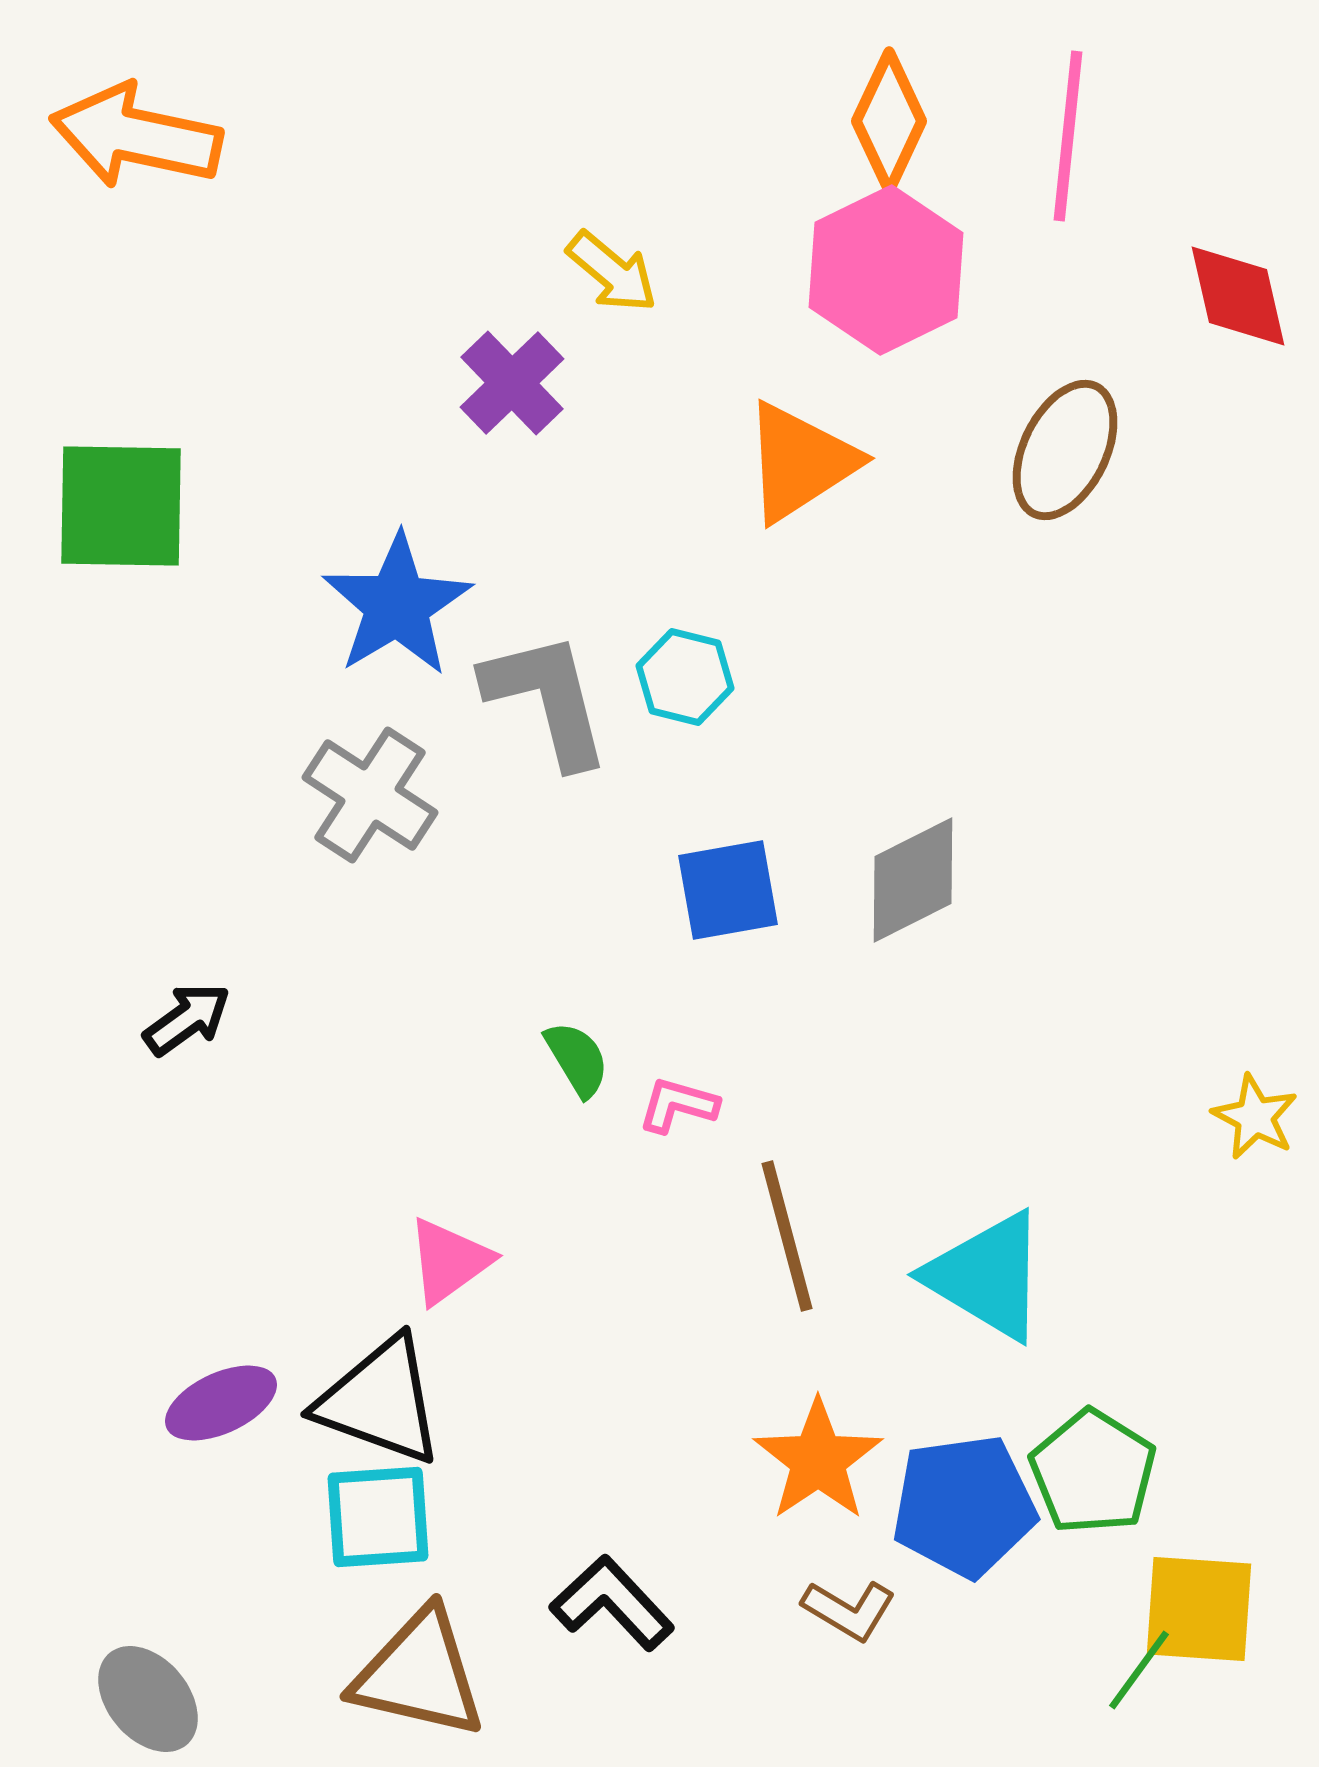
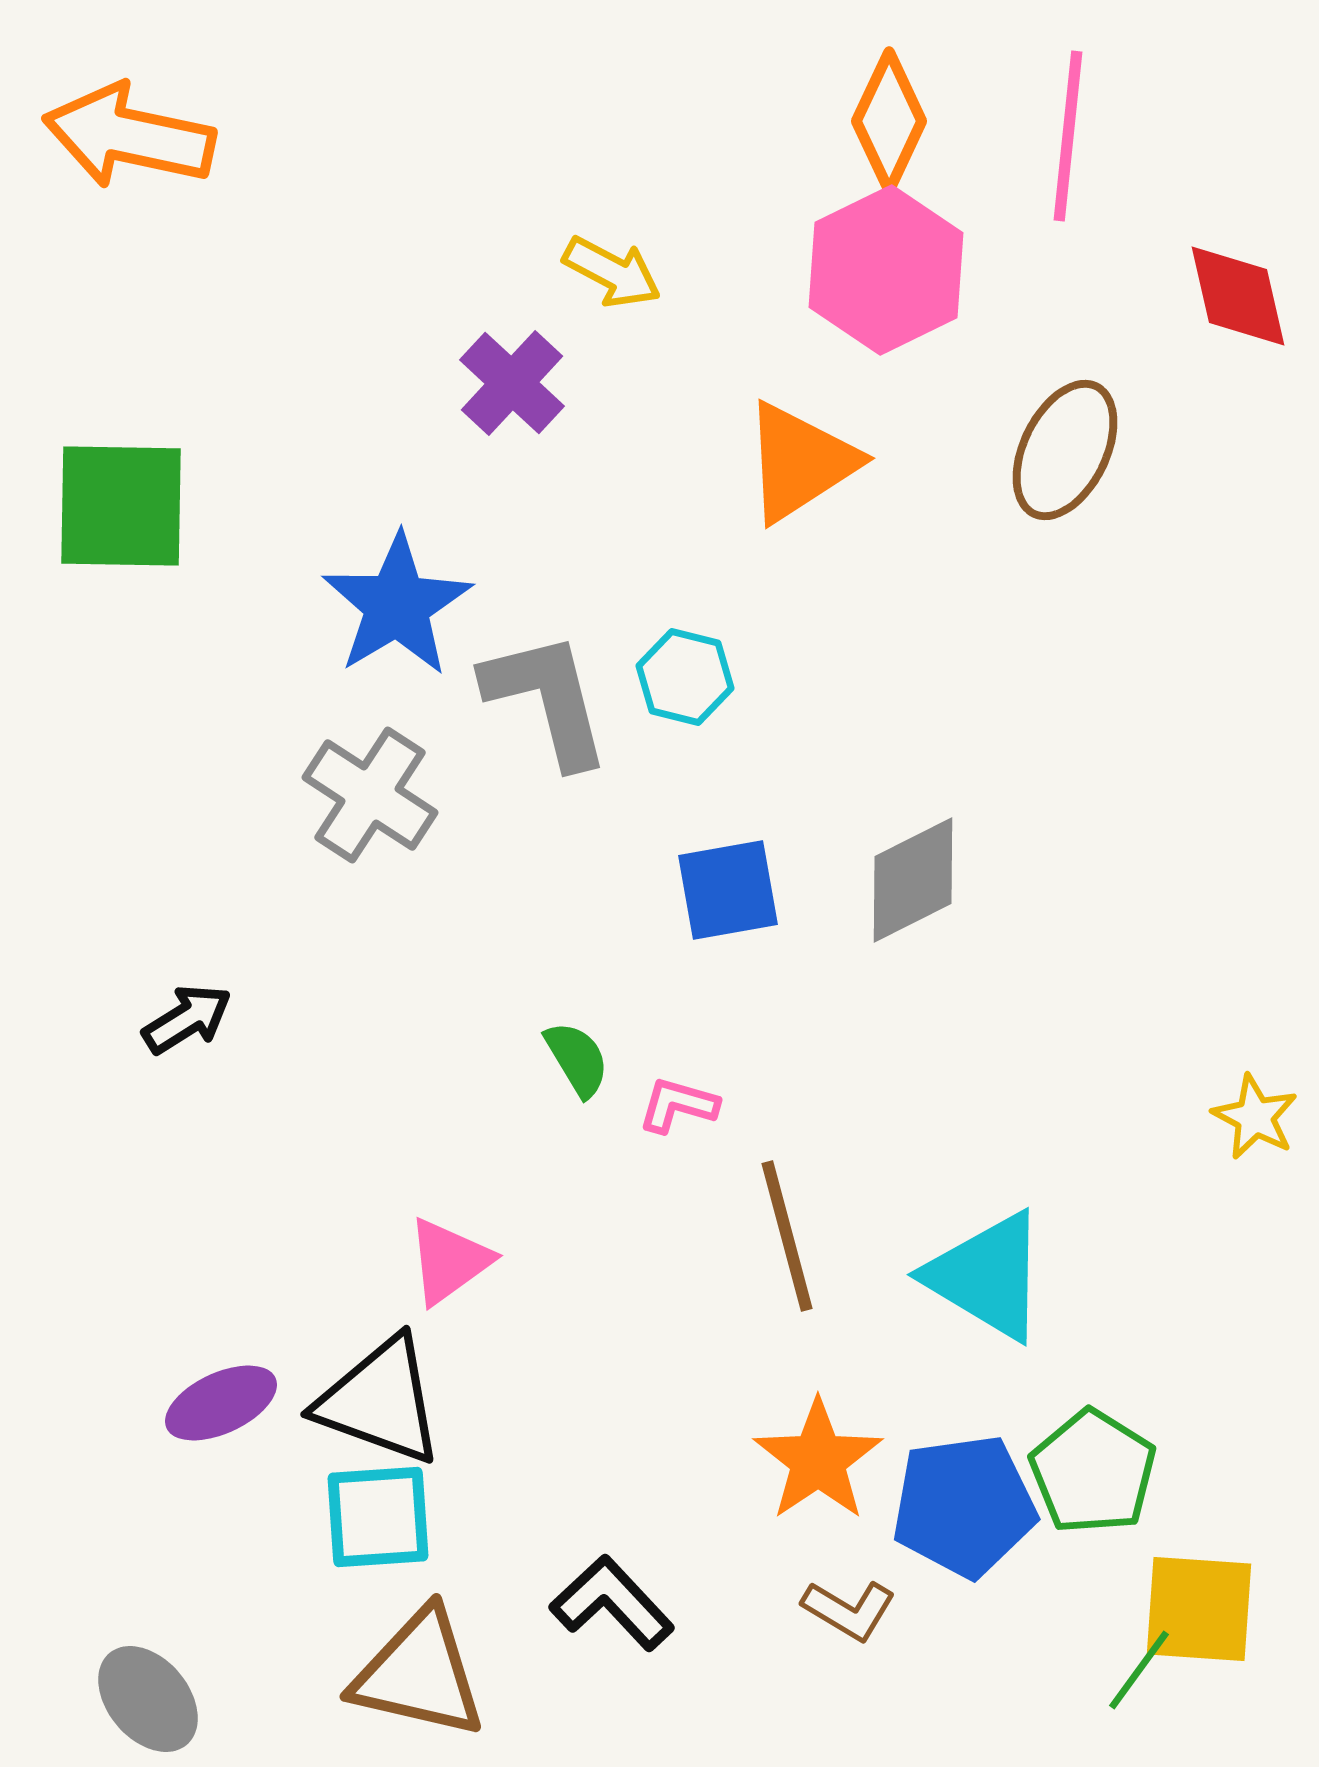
orange arrow: moved 7 px left
yellow arrow: rotated 12 degrees counterclockwise
purple cross: rotated 3 degrees counterclockwise
black arrow: rotated 4 degrees clockwise
